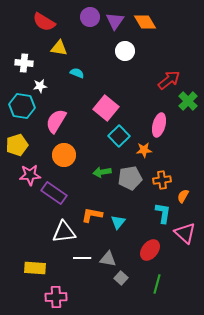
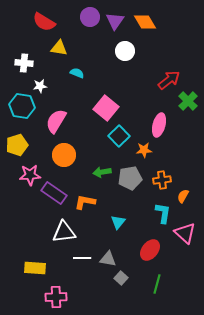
orange L-shape: moved 7 px left, 13 px up
